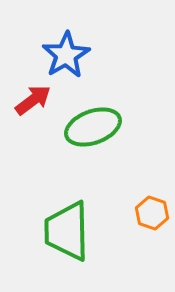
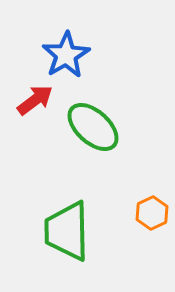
red arrow: moved 2 px right
green ellipse: rotated 62 degrees clockwise
orange hexagon: rotated 16 degrees clockwise
